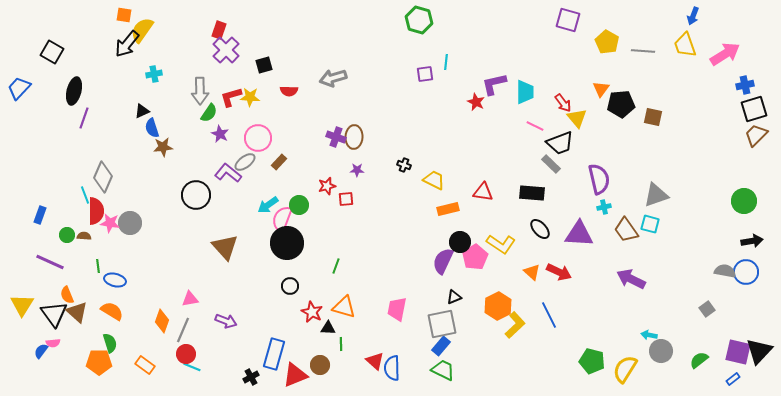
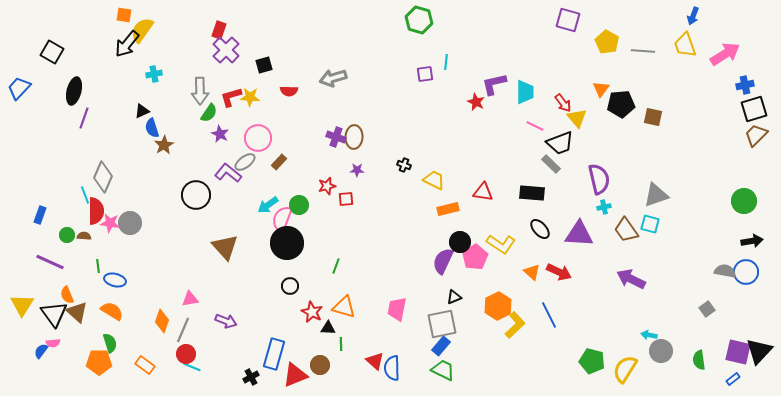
brown star at (163, 147): moved 1 px right, 2 px up; rotated 24 degrees counterclockwise
green semicircle at (699, 360): rotated 60 degrees counterclockwise
